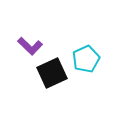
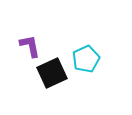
purple L-shape: rotated 145 degrees counterclockwise
